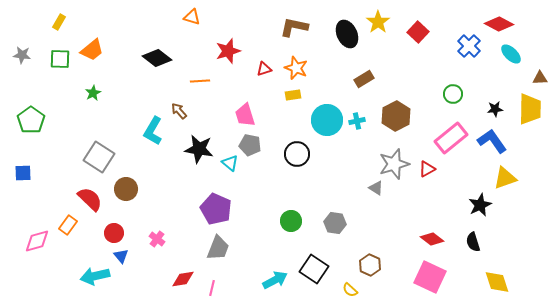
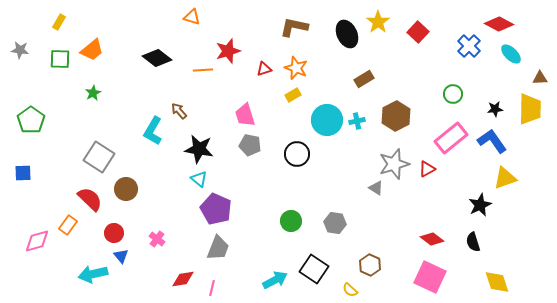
gray star at (22, 55): moved 2 px left, 5 px up
orange line at (200, 81): moved 3 px right, 11 px up
yellow rectangle at (293, 95): rotated 21 degrees counterclockwise
cyan triangle at (230, 163): moved 31 px left, 16 px down
cyan arrow at (95, 276): moved 2 px left, 2 px up
